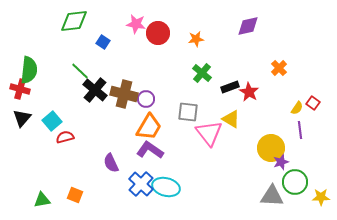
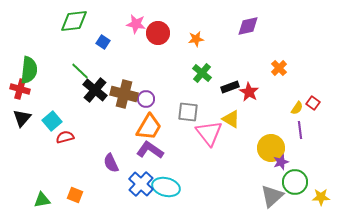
gray triangle: rotated 45 degrees counterclockwise
